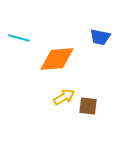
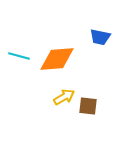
cyan line: moved 18 px down
